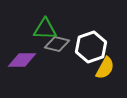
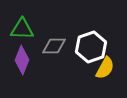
green triangle: moved 23 px left
gray diamond: moved 3 px left, 2 px down; rotated 15 degrees counterclockwise
purple diamond: rotated 68 degrees counterclockwise
